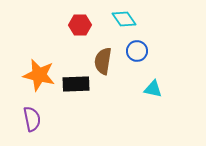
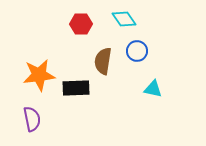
red hexagon: moved 1 px right, 1 px up
orange star: rotated 20 degrees counterclockwise
black rectangle: moved 4 px down
